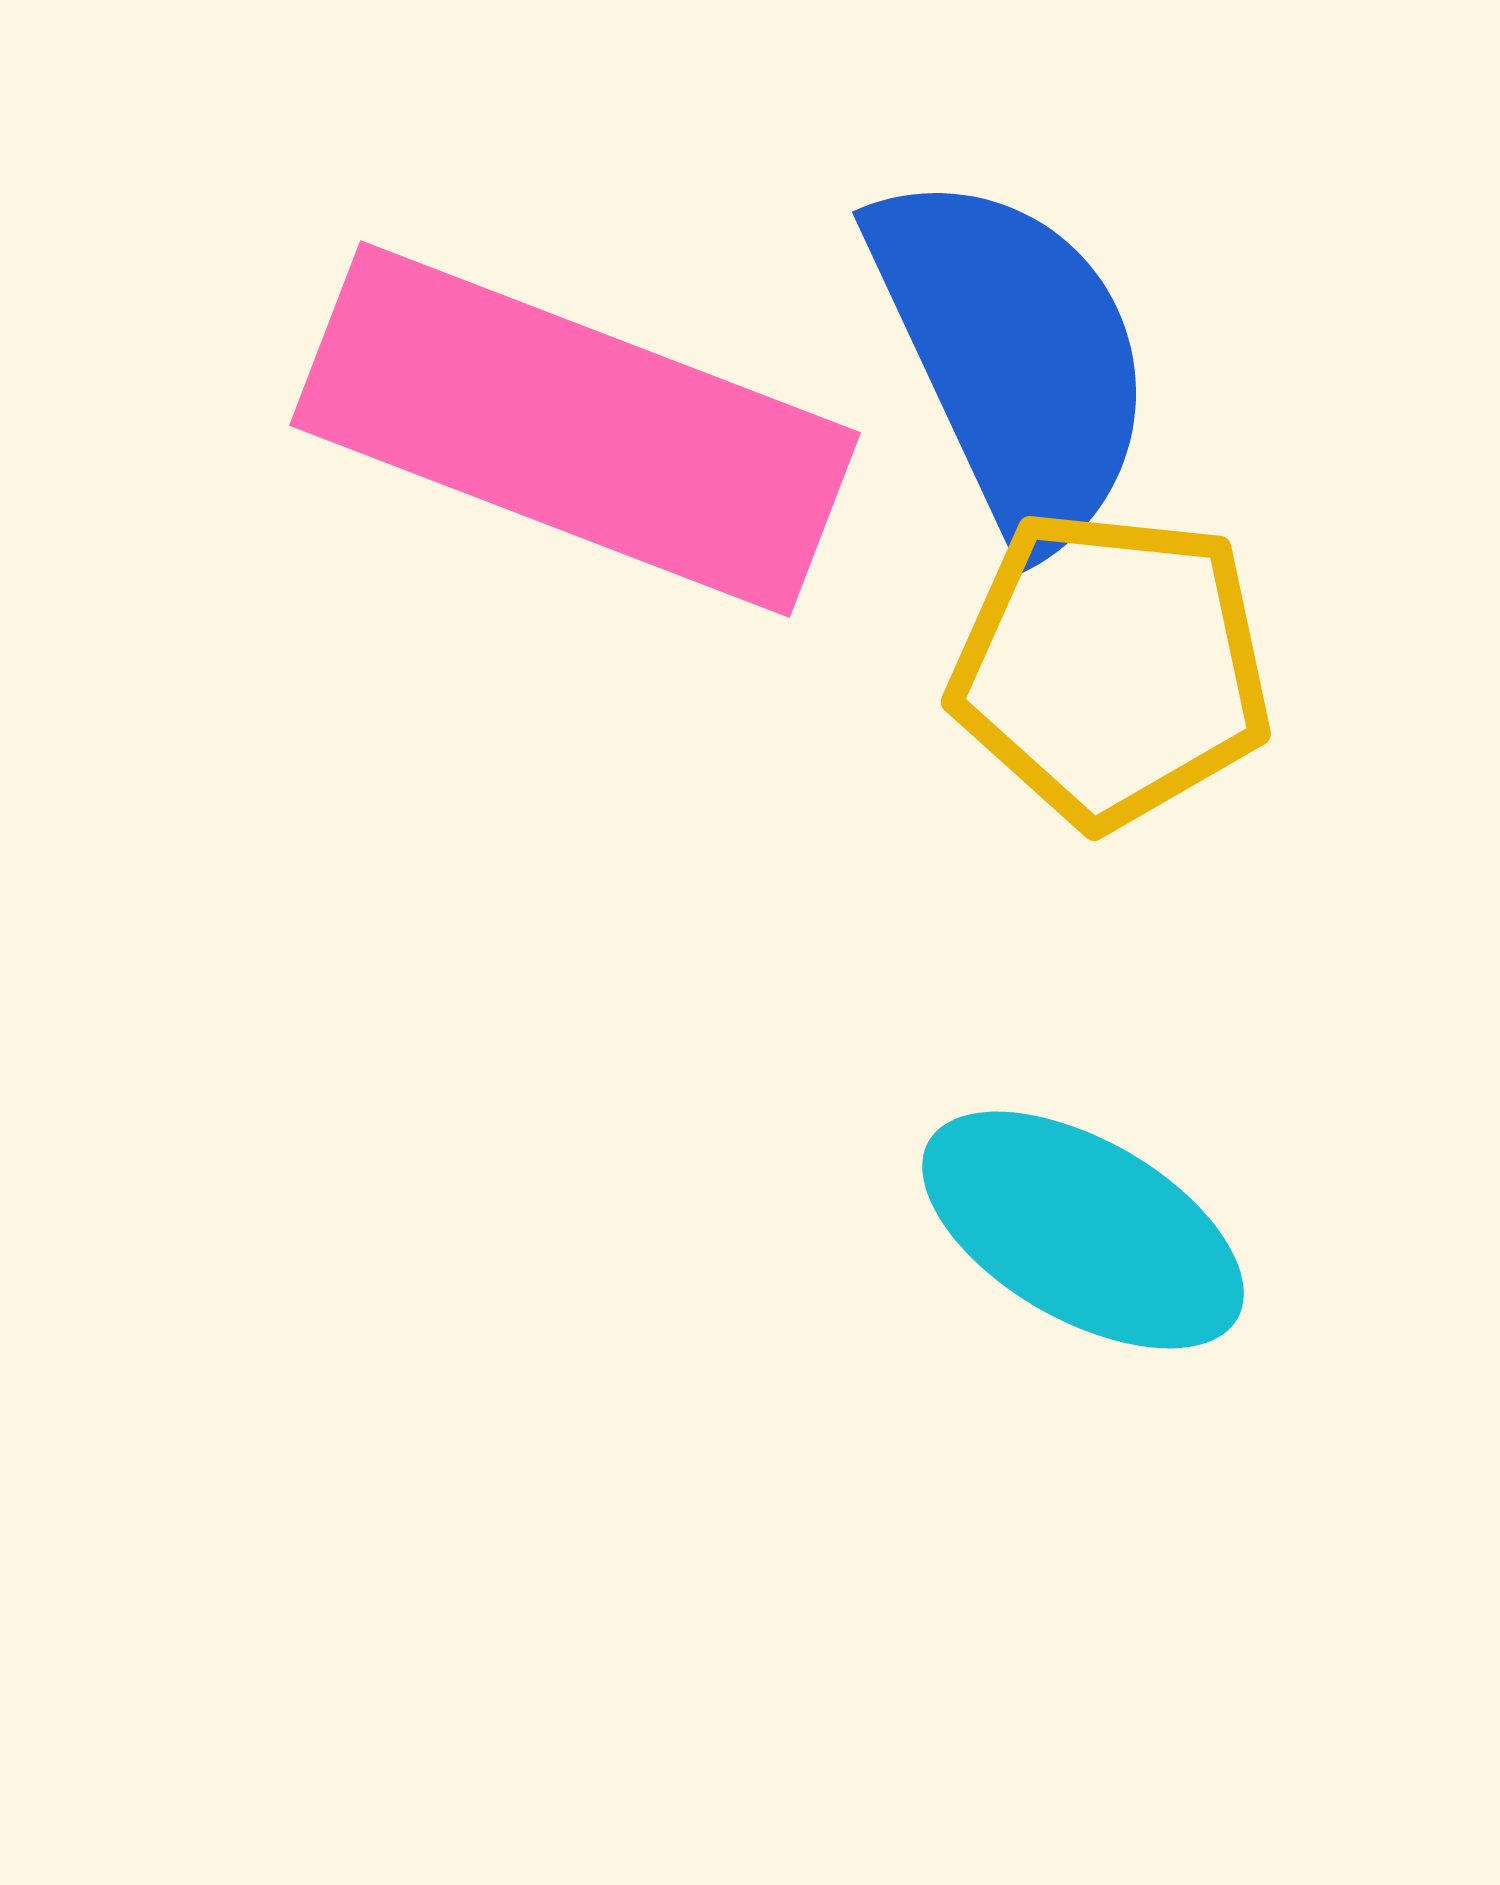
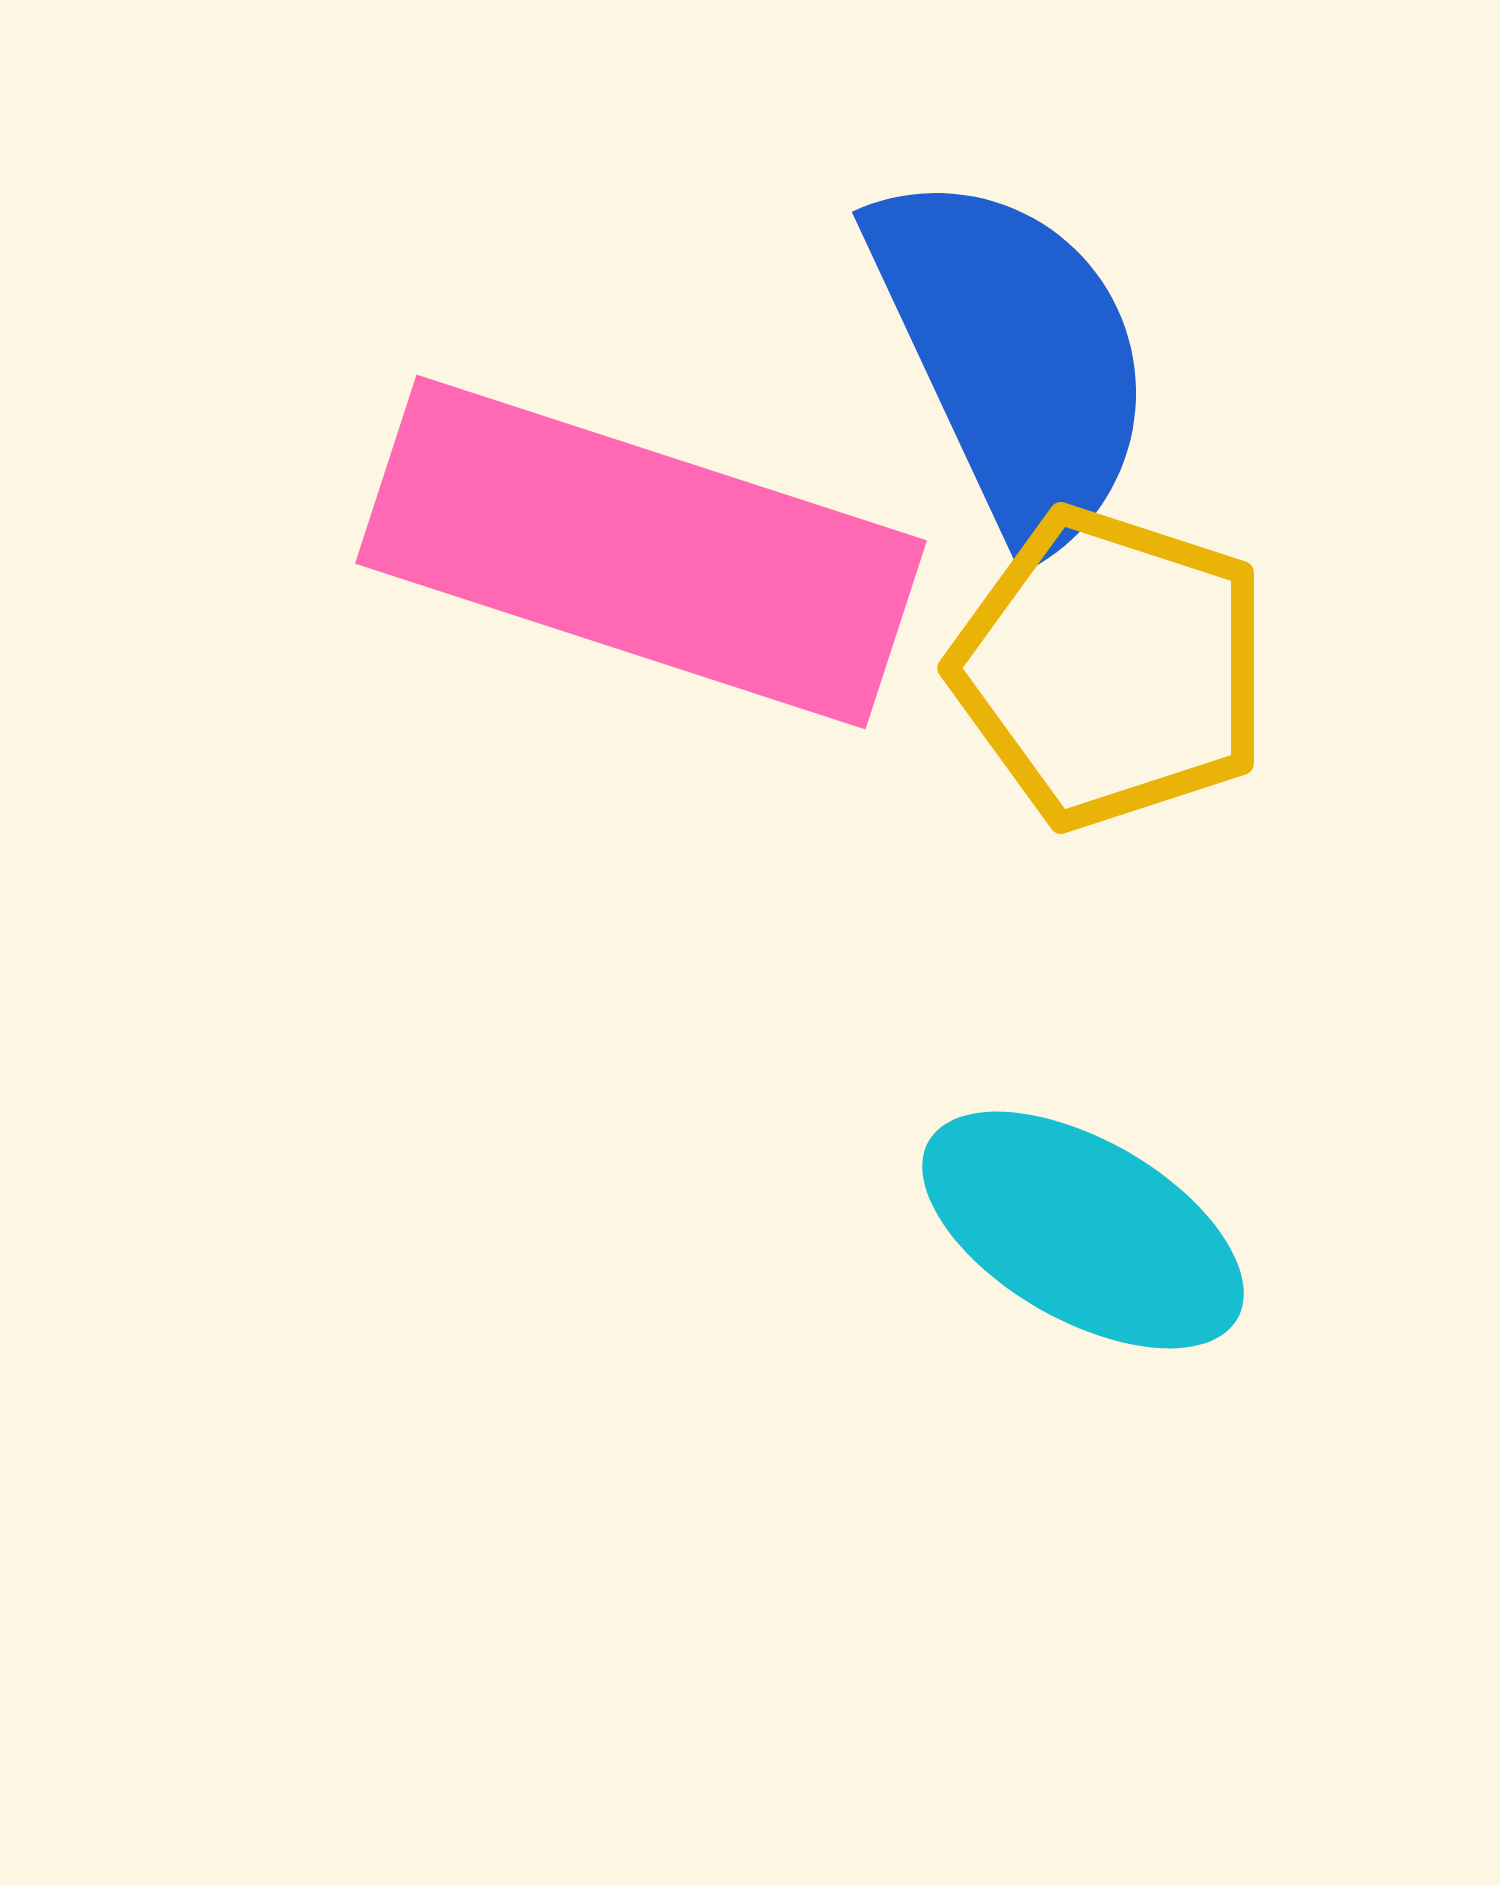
pink rectangle: moved 66 px right, 123 px down; rotated 3 degrees counterclockwise
yellow pentagon: rotated 12 degrees clockwise
